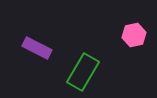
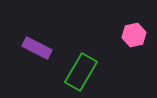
green rectangle: moved 2 px left
